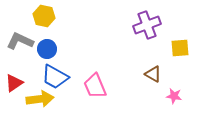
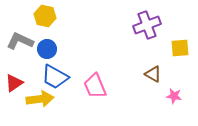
yellow hexagon: moved 1 px right
